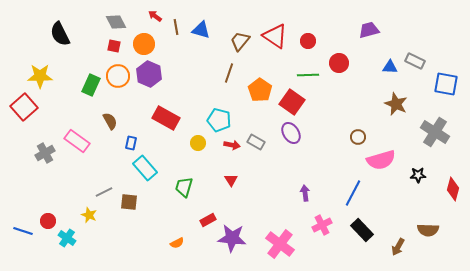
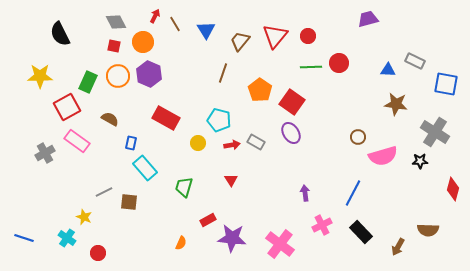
red arrow at (155, 16): rotated 80 degrees clockwise
brown line at (176, 27): moved 1 px left, 3 px up; rotated 21 degrees counterclockwise
blue triangle at (201, 30): moved 5 px right; rotated 42 degrees clockwise
purple trapezoid at (369, 30): moved 1 px left, 11 px up
red triangle at (275, 36): rotated 36 degrees clockwise
red circle at (308, 41): moved 5 px up
orange circle at (144, 44): moved 1 px left, 2 px up
blue triangle at (390, 67): moved 2 px left, 3 px down
brown line at (229, 73): moved 6 px left
green line at (308, 75): moved 3 px right, 8 px up
green rectangle at (91, 85): moved 3 px left, 3 px up
brown star at (396, 104): rotated 15 degrees counterclockwise
red square at (24, 107): moved 43 px right; rotated 12 degrees clockwise
brown semicircle at (110, 121): moved 2 px up; rotated 30 degrees counterclockwise
red arrow at (232, 145): rotated 21 degrees counterclockwise
pink semicircle at (381, 160): moved 2 px right, 4 px up
black star at (418, 175): moved 2 px right, 14 px up
yellow star at (89, 215): moved 5 px left, 2 px down
red circle at (48, 221): moved 50 px right, 32 px down
black rectangle at (362, 230): moved 1 px left, 2 px down
blue line at (23, 231): moved 1 px right, 7 px down
orange semicircle at (177, 243): moved 4 px right; rotated 40 degrees counterclockwise
